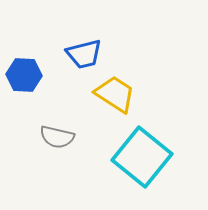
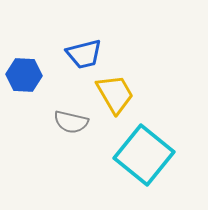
yellow trapezoid: rotated 27 degrees clockwise
gray semicircle: moved 14 px right, 15 px up
cyan square: moved 2 px right, 2 px up
